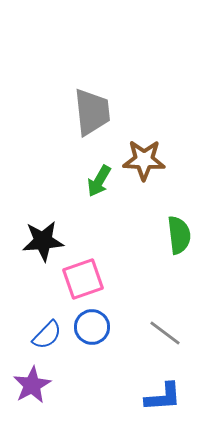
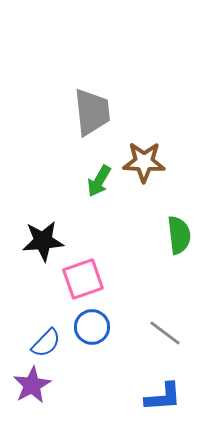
brown star: moved 2 px down
blue semicircle: moved 1 px left, 8 px down
